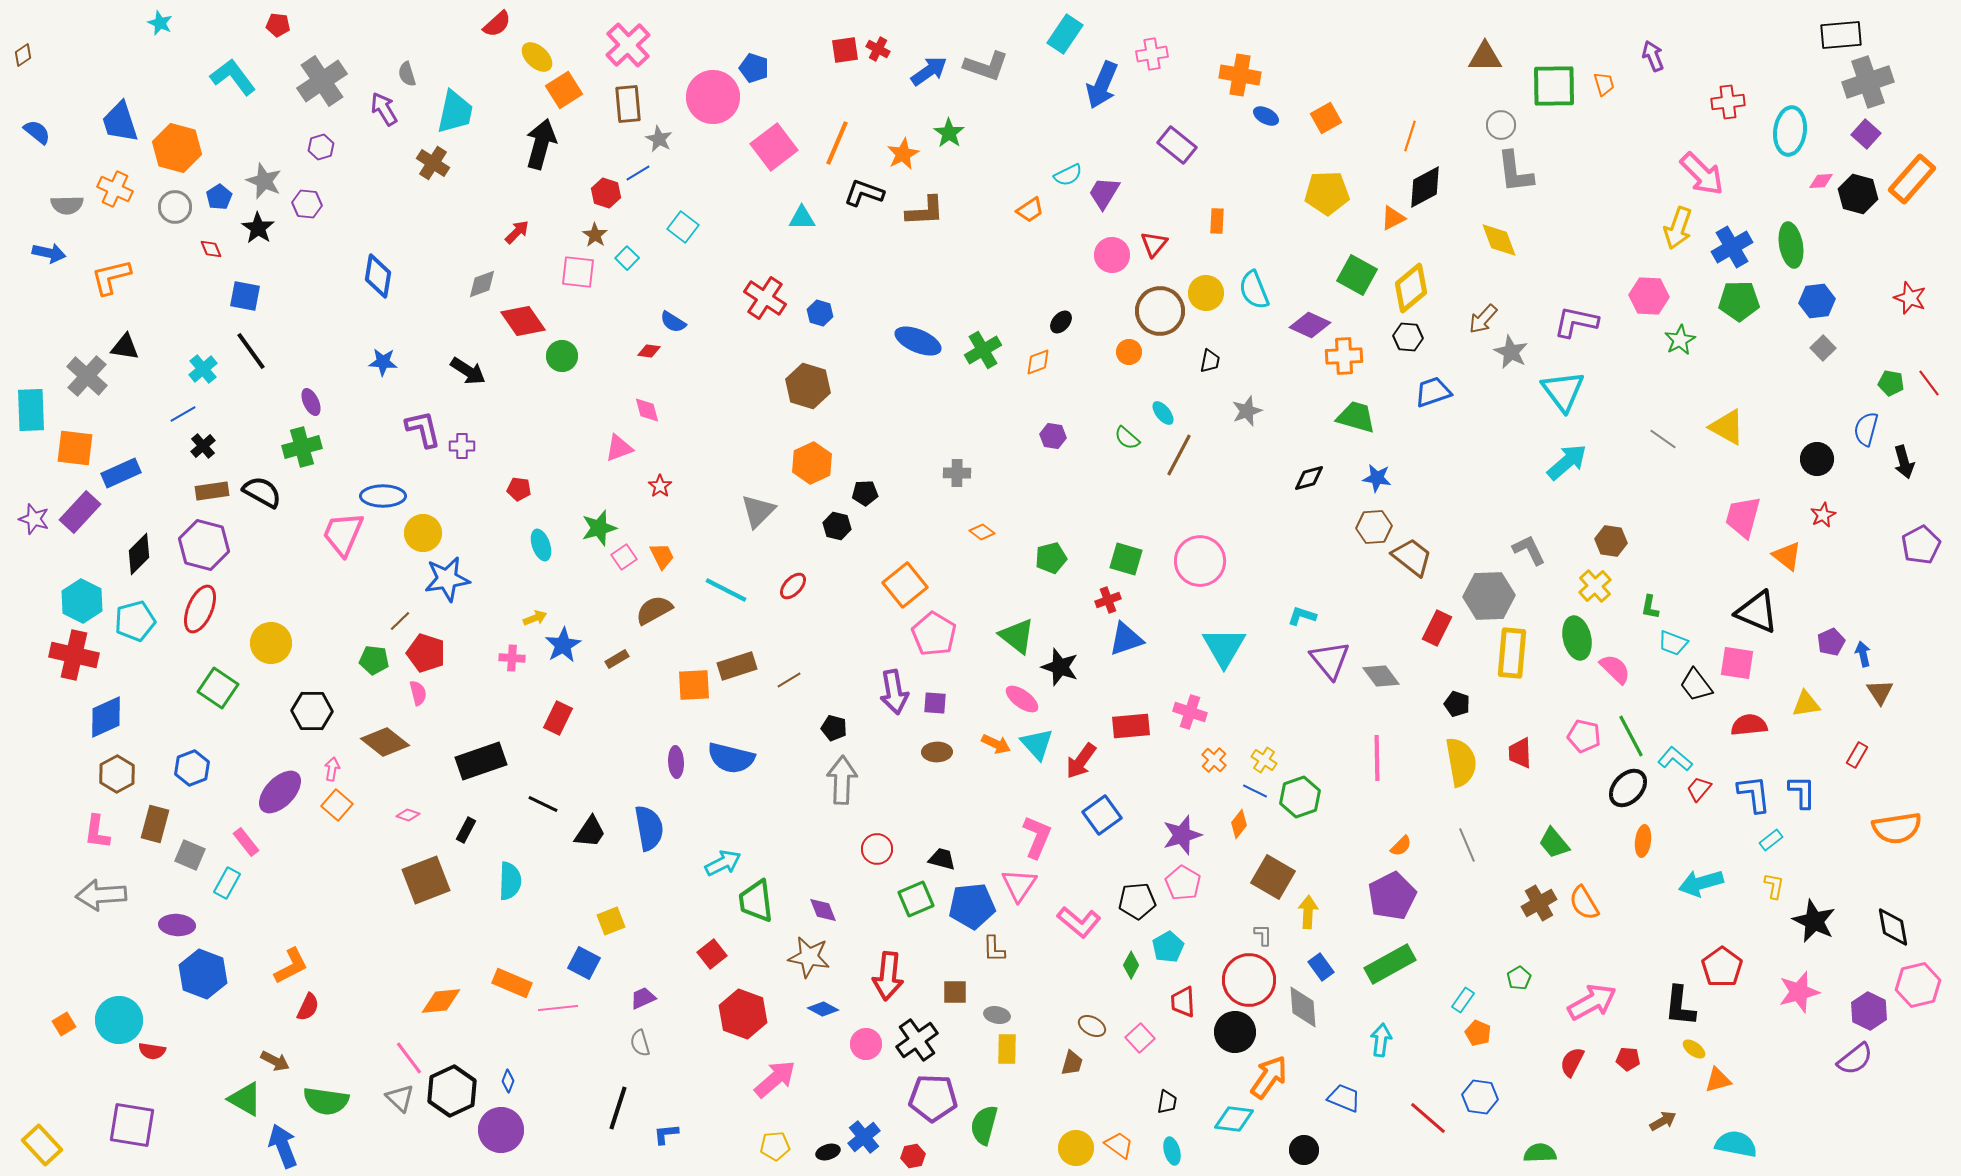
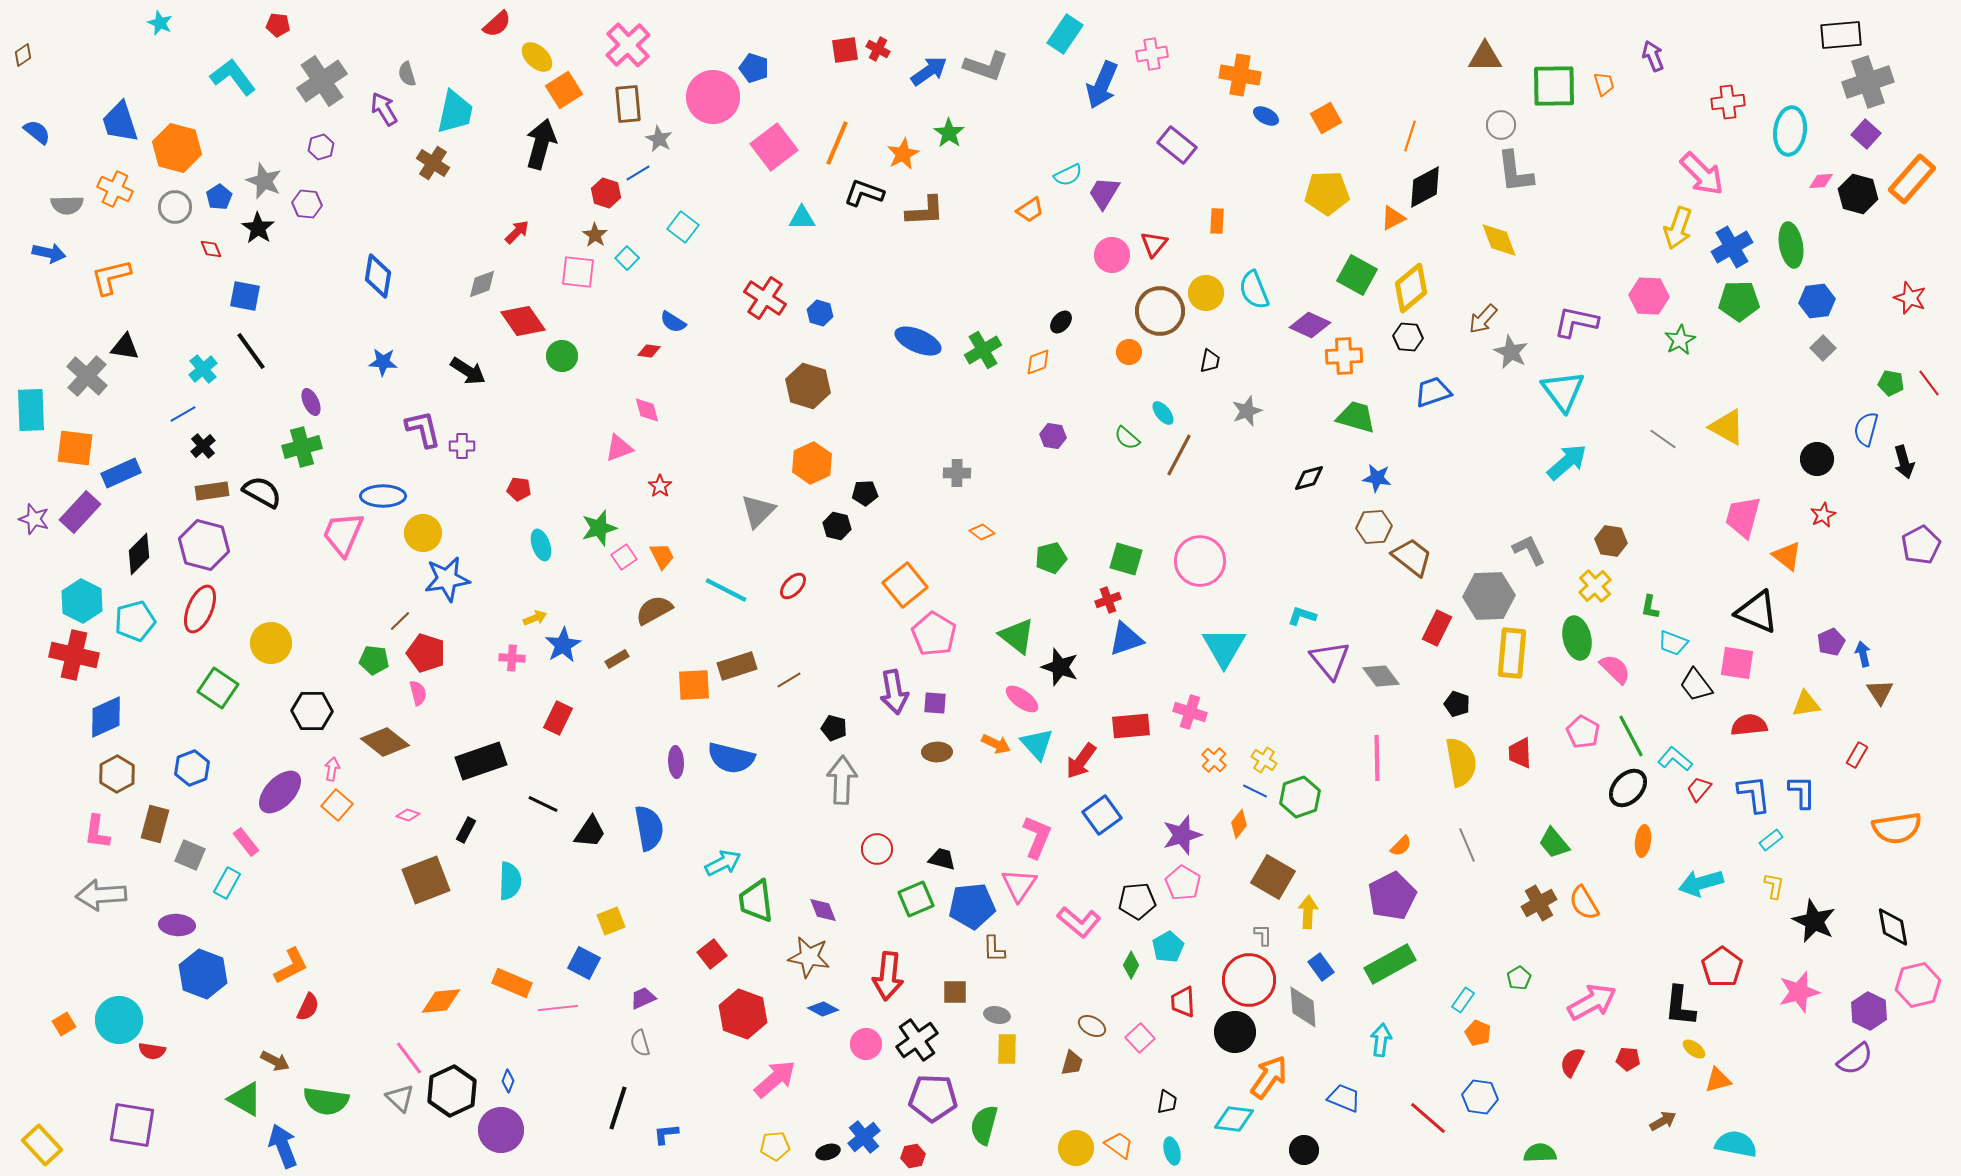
pink pentagon at (1584, 736): moved 1 px left, 4 px up; rotated 16 degrees clockwise
